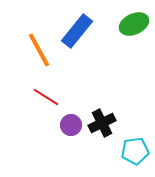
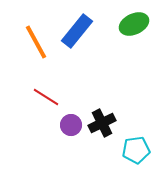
orange line: moved 3 px left, 8 px up
cyan pentagon: moved 1 px right, 1 px up
